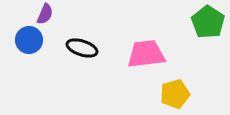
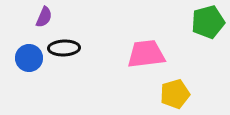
purple semicircle: moved 1 px left, 3 px down
green pentagon: rotated 24 degrees clockwise
blue circle: moved 18 px down
black ellipse: moved 18 px left; rotated 20 degrees counterclockwise
